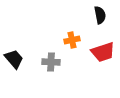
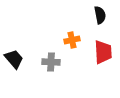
red trapezoid: rotated 75 degrees counterclockwise
